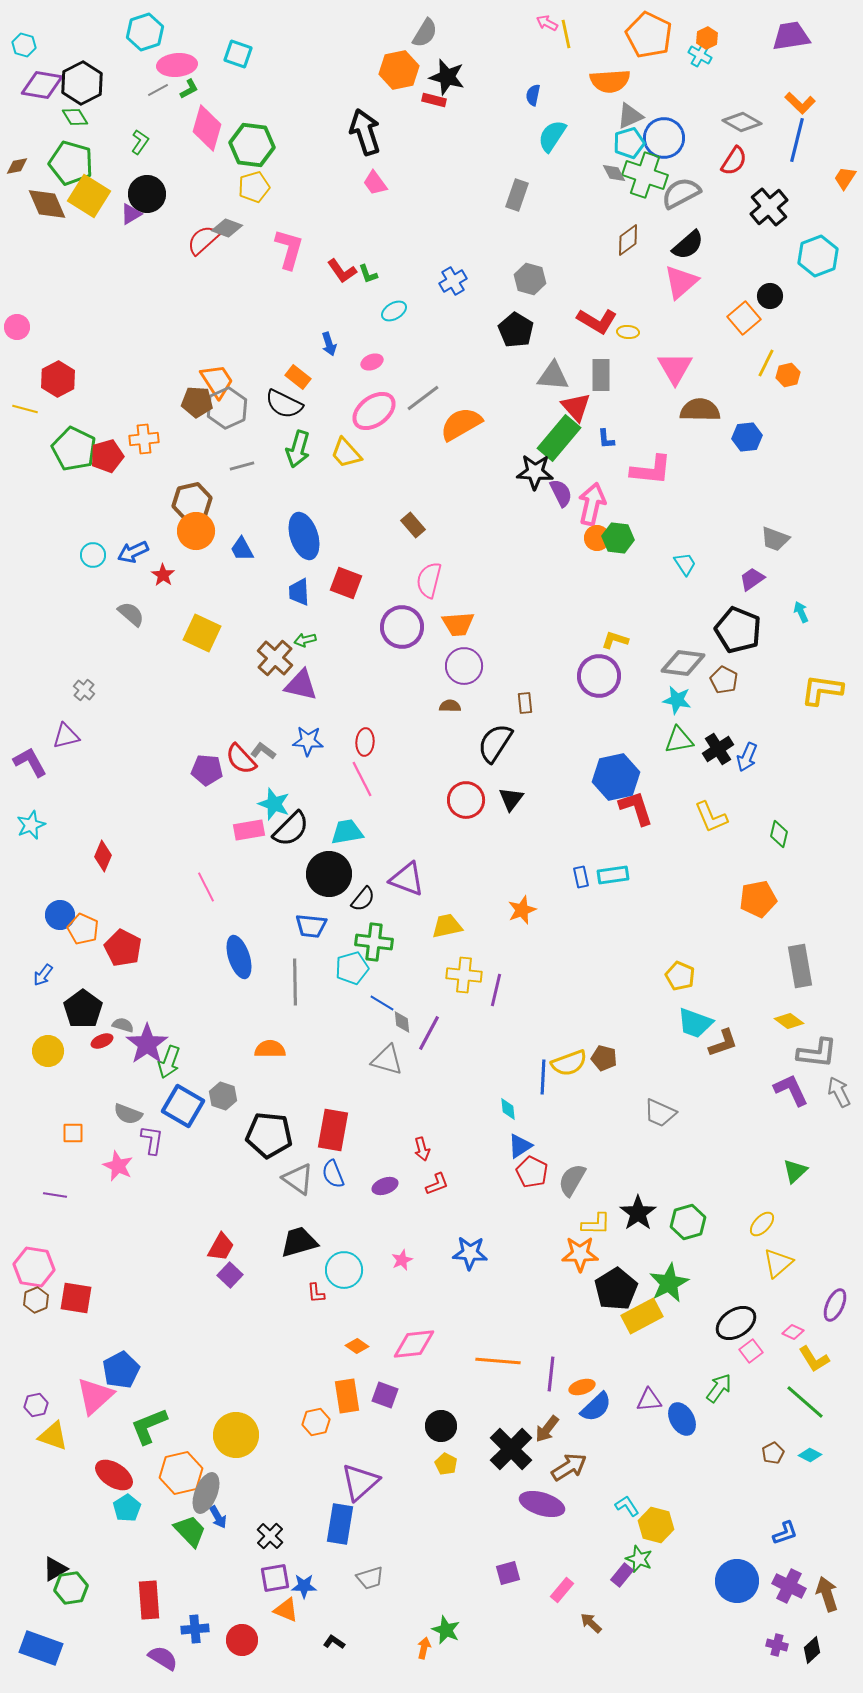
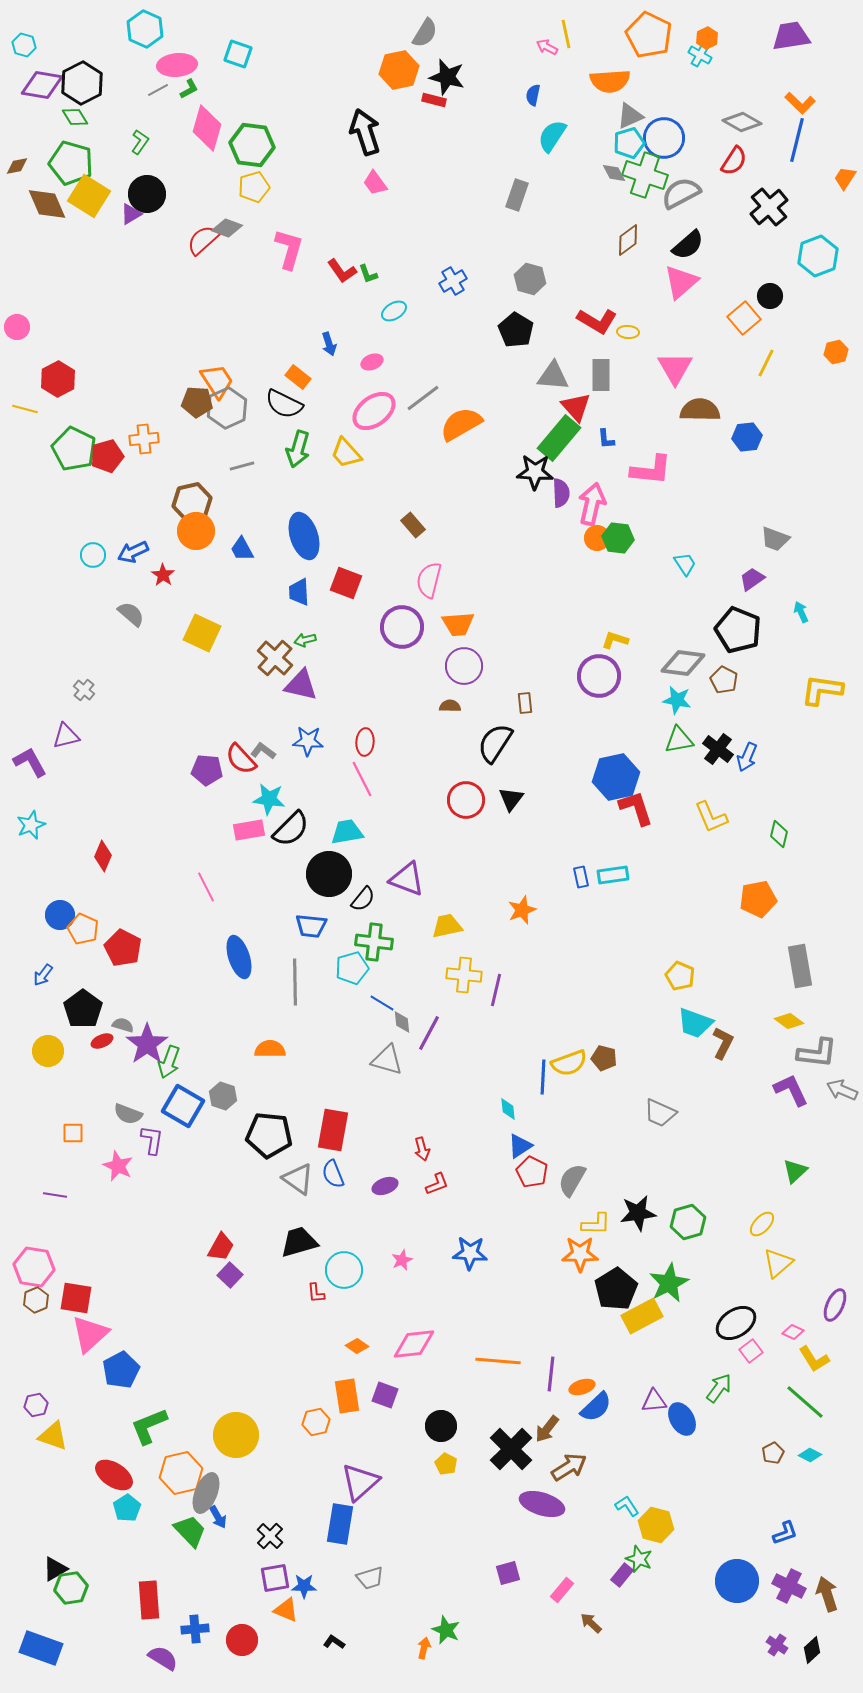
pink arrow at (547, 23): moved 24 px down
cyan hexagon at (145, 32): moved 3 px up; rotated 18 degrees counterclockwise
orange hexagon at (788, 375): moved 48 px right, 23 px up
purple semicircle at (561, 493): rotated 24 degrees clockwise
black cross at (718, 749): rotated 20 degrees counterclockwise
cyan star at (274, 804): moved 5 px left, 5 px up; rotated 12 degrees counterclockwise
brown L-shape at (723, 1043): rotated 44 degrees counterclockwise
gray arrow at (839, 1092): moved 3 px right, 2 px up; rotated 40 degrees counterclockwise
black star at (638, 1213): rotated 27 degrees clockwise
pink triangle at (95, 1396): moved 5 px left, 62 px up
purple triangle at (649, 1400): moved 5 px right, 1 px down
purple cross at (777, 1645): rotated 20 degrees clockwise
